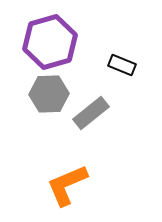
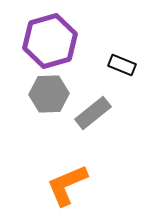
purple hexagon: moved 1 px up
gray rectangle: moved 2 px right
